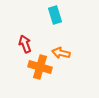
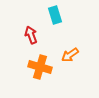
red arrow: moved 6 px right, 9 px up
orange arrow: moved 9 px right, 2 px down; rotated 48 degrees counterclockwise
